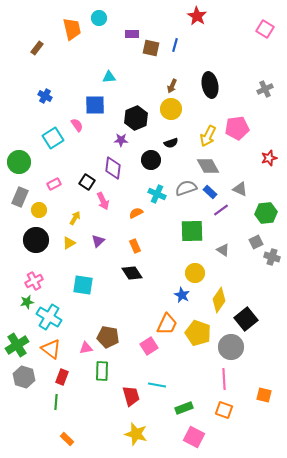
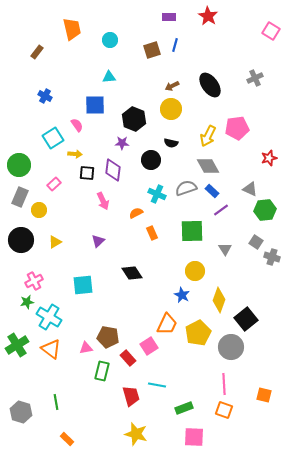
red star at (197, 16): moved 11 px right
cyan circle at (99, 18): moved 11 px right, 22 px down
pink square at (265, 29): moved 6 px right, 2 px down
purple rectangle at (132, 34): moved 37 px right, 17 px up
brown rectangle at (37, 48): moved 4 px down
brown square at (151, 48): moved 1 px right, 2 px down; rotated 30 degrees counterclockwise
black ellipse at (210, 85): rotated 25 degrees counterclockwise
brown arrow at (172, 86): rotated 40 degrees clockwise
gray cross at (265, 89): moved 10 px left, 11 px up
black hexagon at (136, 118): moved 2 px left, 1 px down; rotated 15 degrees counterclockwise
purple star at (121, 140): moved 1 px right, 3 px down
black semicircle at (171, 143): rotated 32 degrees clockwise
green circle at (19, 162): moved 3 px down
purple diamond at (113, 168): moved 2 px down
black square at (87, 182): moved 9 px up; rotated 28 degrees counterclockwise
pink rectangle at (54, 184): rotated 16 degrees counterclockwise
gray triangle at (240, 189): moved 10 px right
blue rectangle at (210, 192): moved 2 px right, 1 px up
green hexagon at (266, 213): moved 1 px left, 3 px up
yellow arrow at (75, 218): moved 64 px up; rotated 64 degrees clockwise
black circle at (36, 240): moved 15 px left
gray square at (256, 242): rotated 32 degrees counterclockwise
yellow triangle at (69, 243): moved 14 px left, 1 px up
orange rectangle at (135, 246): moved 17 px right, 13 px up
gray triangle at (223, 250): moved 2 px right, 1 px up; rotated 24 degrees clockwise
yellow circle at (195, 273): moved 2 px up
cyan square at (83, 285): rotated 15 degrees counterclockwise
yellow diamond at (219, 300): rotated 15 degrees counterclockwise
yellow pentagon at (198, 333): rotated 25 degrees clockwise
green rectangle at (102, 371): rotated 12 degrees clockwise
gray hexagon at (24, 377): moved 3 px left, 35 px down
red rectangle at (62, 377): moved 66 px right, 19 px up; rotated 63 degrees counterclockwise
pink line at (224, 379): moved 5 px down
green line at (56, 402): rotated 14 degrees counterclockwise
pink square at (194, 437): rotated 25 degrees counterclockwise
